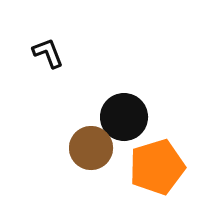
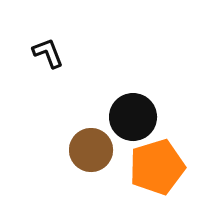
black circle: moved 9 px right
brown circle: moved 2 px down
